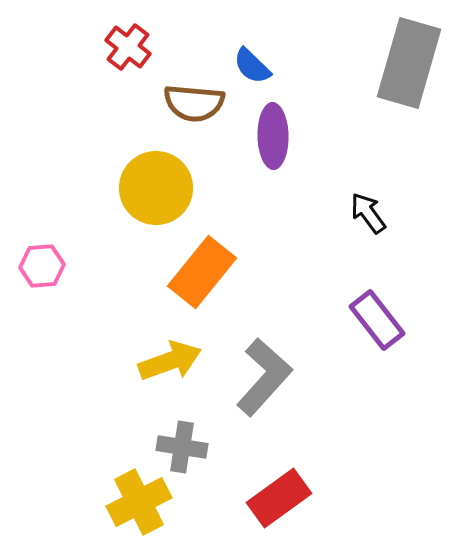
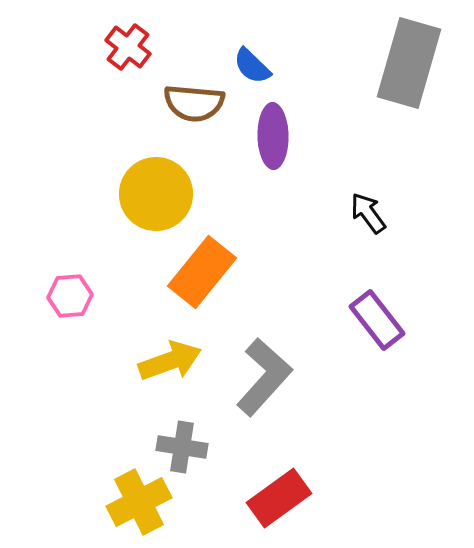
yellow circle: moved 6 px down
pink hexagon: moved 28 px right, 30 px down
